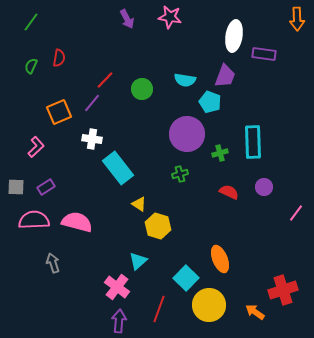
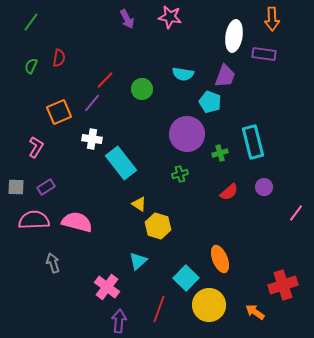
orange arrow at (297, 19): moved 25 px left
cyan semicircle at (185, 80): moved 2 px left, 6 px up
cyan rectangle at (253, 142): rotated 12 degrees counterclockwise
pink L-shape at (36, 147): rotated 15 degrees counterclockwise
cyan rectangle at (118, 168): moved 3 px right, 5 px up
red semicircle at (229, 192): rotated 114 degrees clockwise
pink cross at (117, 287): moved 10 px left
red cross at (283, 290): moved 5 px up
